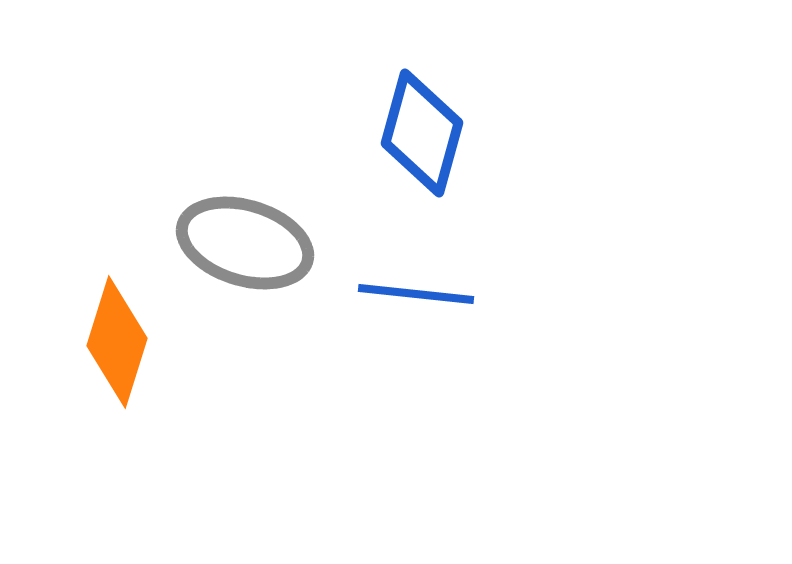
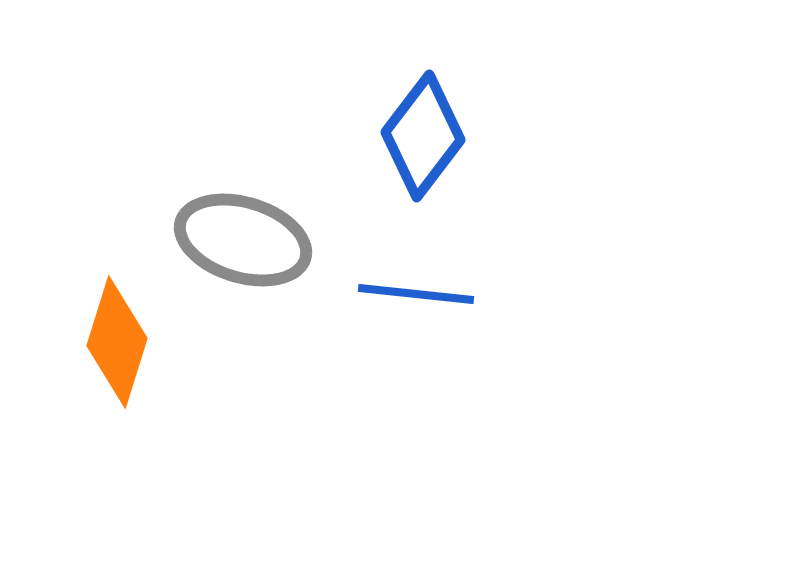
blue diamond: moved 1 px right, 3 px down; rotated 22 degrees clockwise
gray ellipse: moved 2 px left, 3 px up
